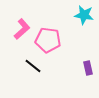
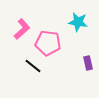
cyan star: moved 6 px left, 7 px down
pink pentagon: moved 3 px down
purple rectangle: moved 5 px up
